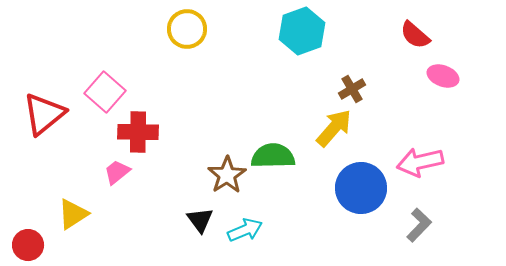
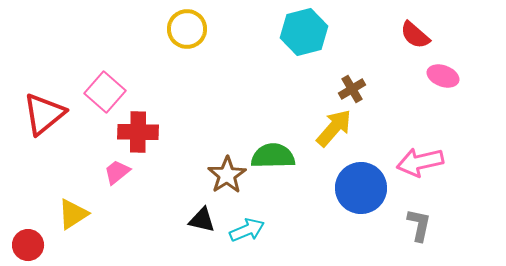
cyan hexagon: moved 2 px right, 1 px down; rotated 6 degrees clockwise
black triangle: moved 2 px right; rotated 40 degrees counterclockwise
gray L-shape: rotated 32 degrees counterclockwise
cyan arrow: moved 2 px right
